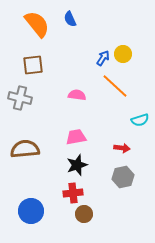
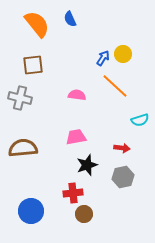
brown semicircle: moved 2 px left, 1 px up
black star: moved 10 px right
